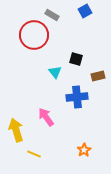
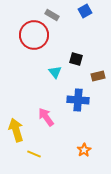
blue cross: moved 1 px right, 3 px down; rotated 10 degrees clockwise
